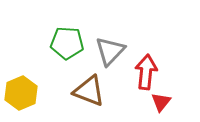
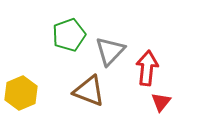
green pentagon: moved 2 px right, 8 px up; rotated 24 degrees counterclockwise
red arrow: moved 1 px right, 4 px up
